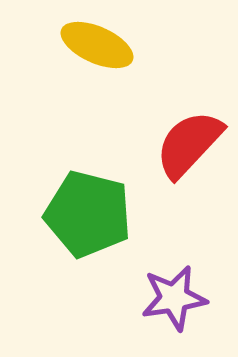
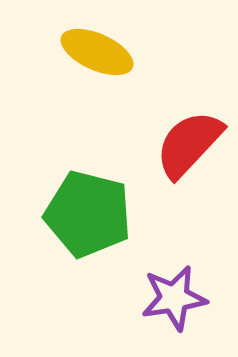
yellow ellipse: moved 7 px down
